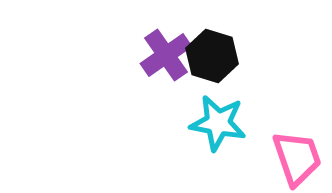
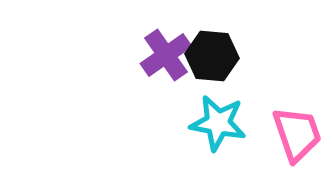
black hexagon: rotated 12 degrees counterclockwise
pink trapezoid: moved 24 px up
